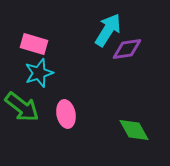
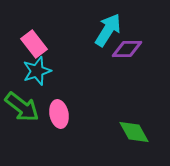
pink rectangle: rotated 36 degrees clockwise
purple diamond: rotated 8 degrees clockwise
cyan star: moved 2 px left, 2 px up
pink ellipse: moved 7 px left
green diamond: moved 2 px down
